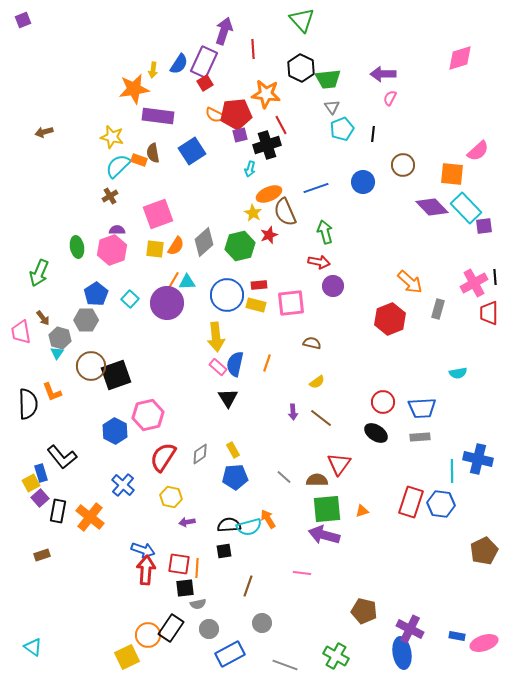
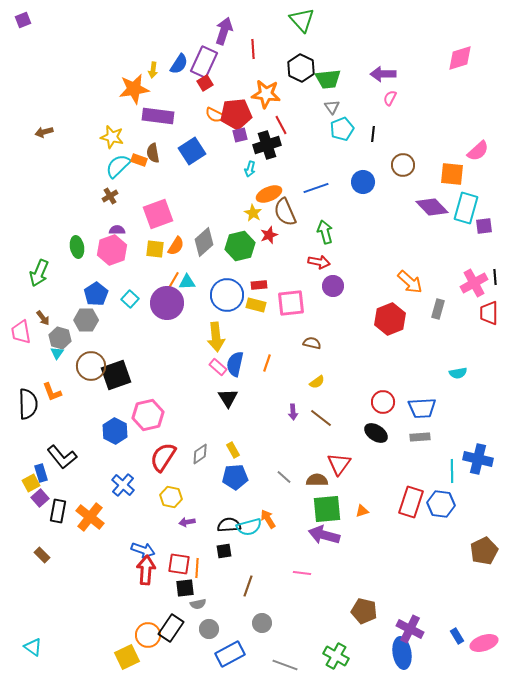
cyan rectangle at (466, 208): rotated 60 degrees clockwise
brown rectangle at (42, 555): rotated 63 degrees clockwise
blue rectangle at (457, 636): rotated 49 degrees clockwise
